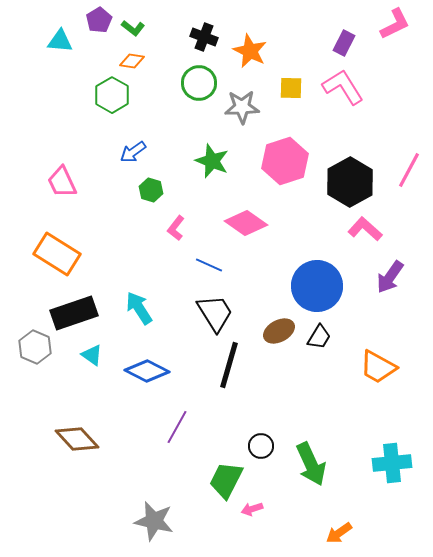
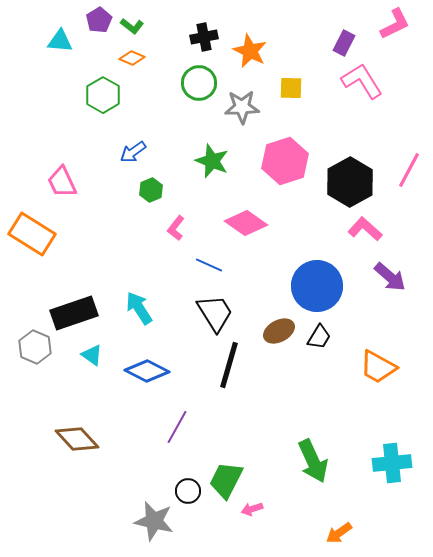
green L-shape at (133, 28): moved 1 px left, 2 px up
black cross at (204, 37): rotated 32 degrees counterclockwise
orange diamond at (132, 61): moved 3 px up; rotated 15 degrees clockwise
pink L-shape at (343, 87): moved 19 px right, 6 px up
green hexagon at (112, 95): moved 9 px left
green hexagon at (151, 190): rotated 20 degrees clockwise
orange rectangle at (57, 254): moved 25 px left, 20 px up
purple arrow at (390, 277): rotated 84 degrees counterclockwise
black circle at (261, 446): moved 73 px left, 45 px down
green arrow at (311, 464): moved 2 px right, 3 px up
